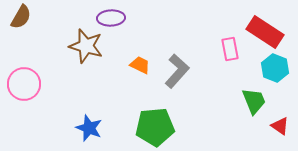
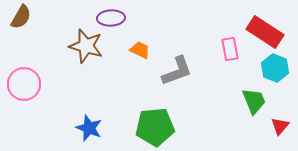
orange trapezoid: moved 15 px up
gray L-shape: rotated 28 degrees clockwise
red triangle: rotated 36 degrees clockwise
